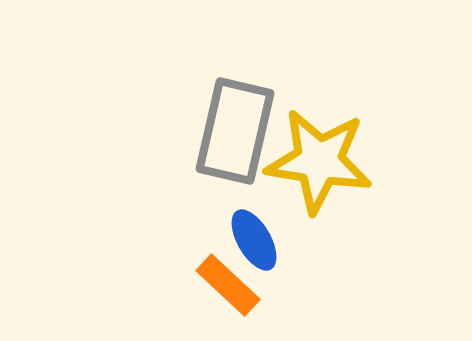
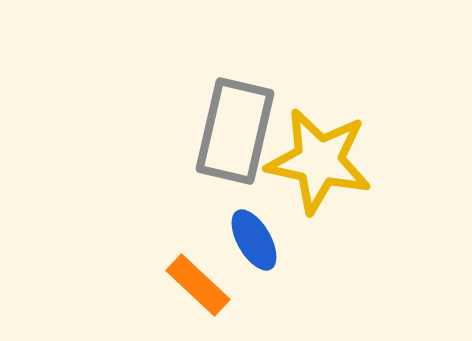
yellow star: rotated 3 degrees clockwise
orange rectangle: moved 30 px left
